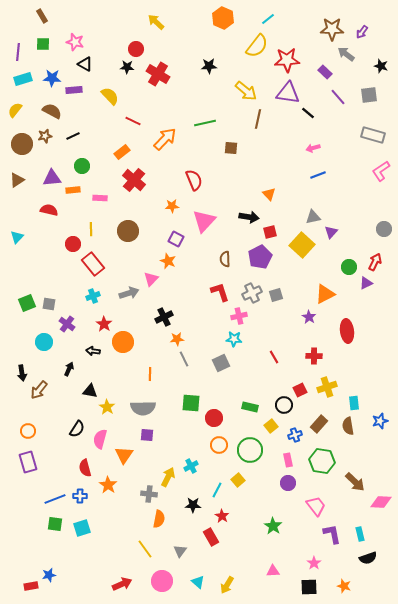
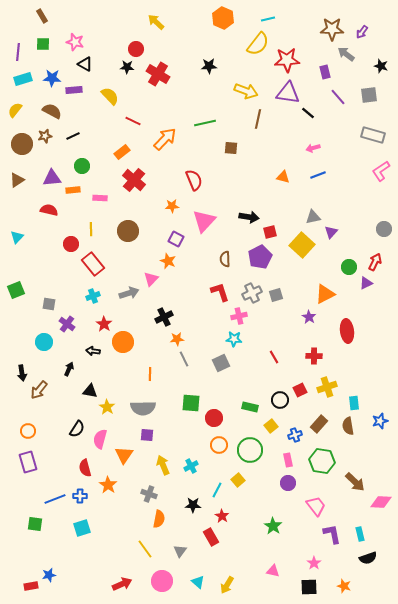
cyan line at (268, 19): rotated 24 degrees clockwise
yellow semicircle at (257, 46): moved 1 px right, 2 px up
purple rectangle at (325, 72): rotated 32 degrees clockwise
yellow arrow at (246, 91): rotated 20 degrees counterclockwise
orange triangle at (269, 194): moved 14 px right, 17 px up; rotated 32 degrees counterclockwise
red circle at (73, 244): moved 2 px left
green square at (27, 303): moved 11 px left, 13 px up
black circle at (284, 405): moved 4 px left, 5 px up
yellow arrow at (168, 477): moved 5 px left, 12 px up; rotated 48 degrees counterclockwise
gray cross at (149, 494): rotated 14 degrees clockwise
green square at (55, 524): moved 20 px left
pink triangle at (273, 571): rotated 16 degrees clockwise
